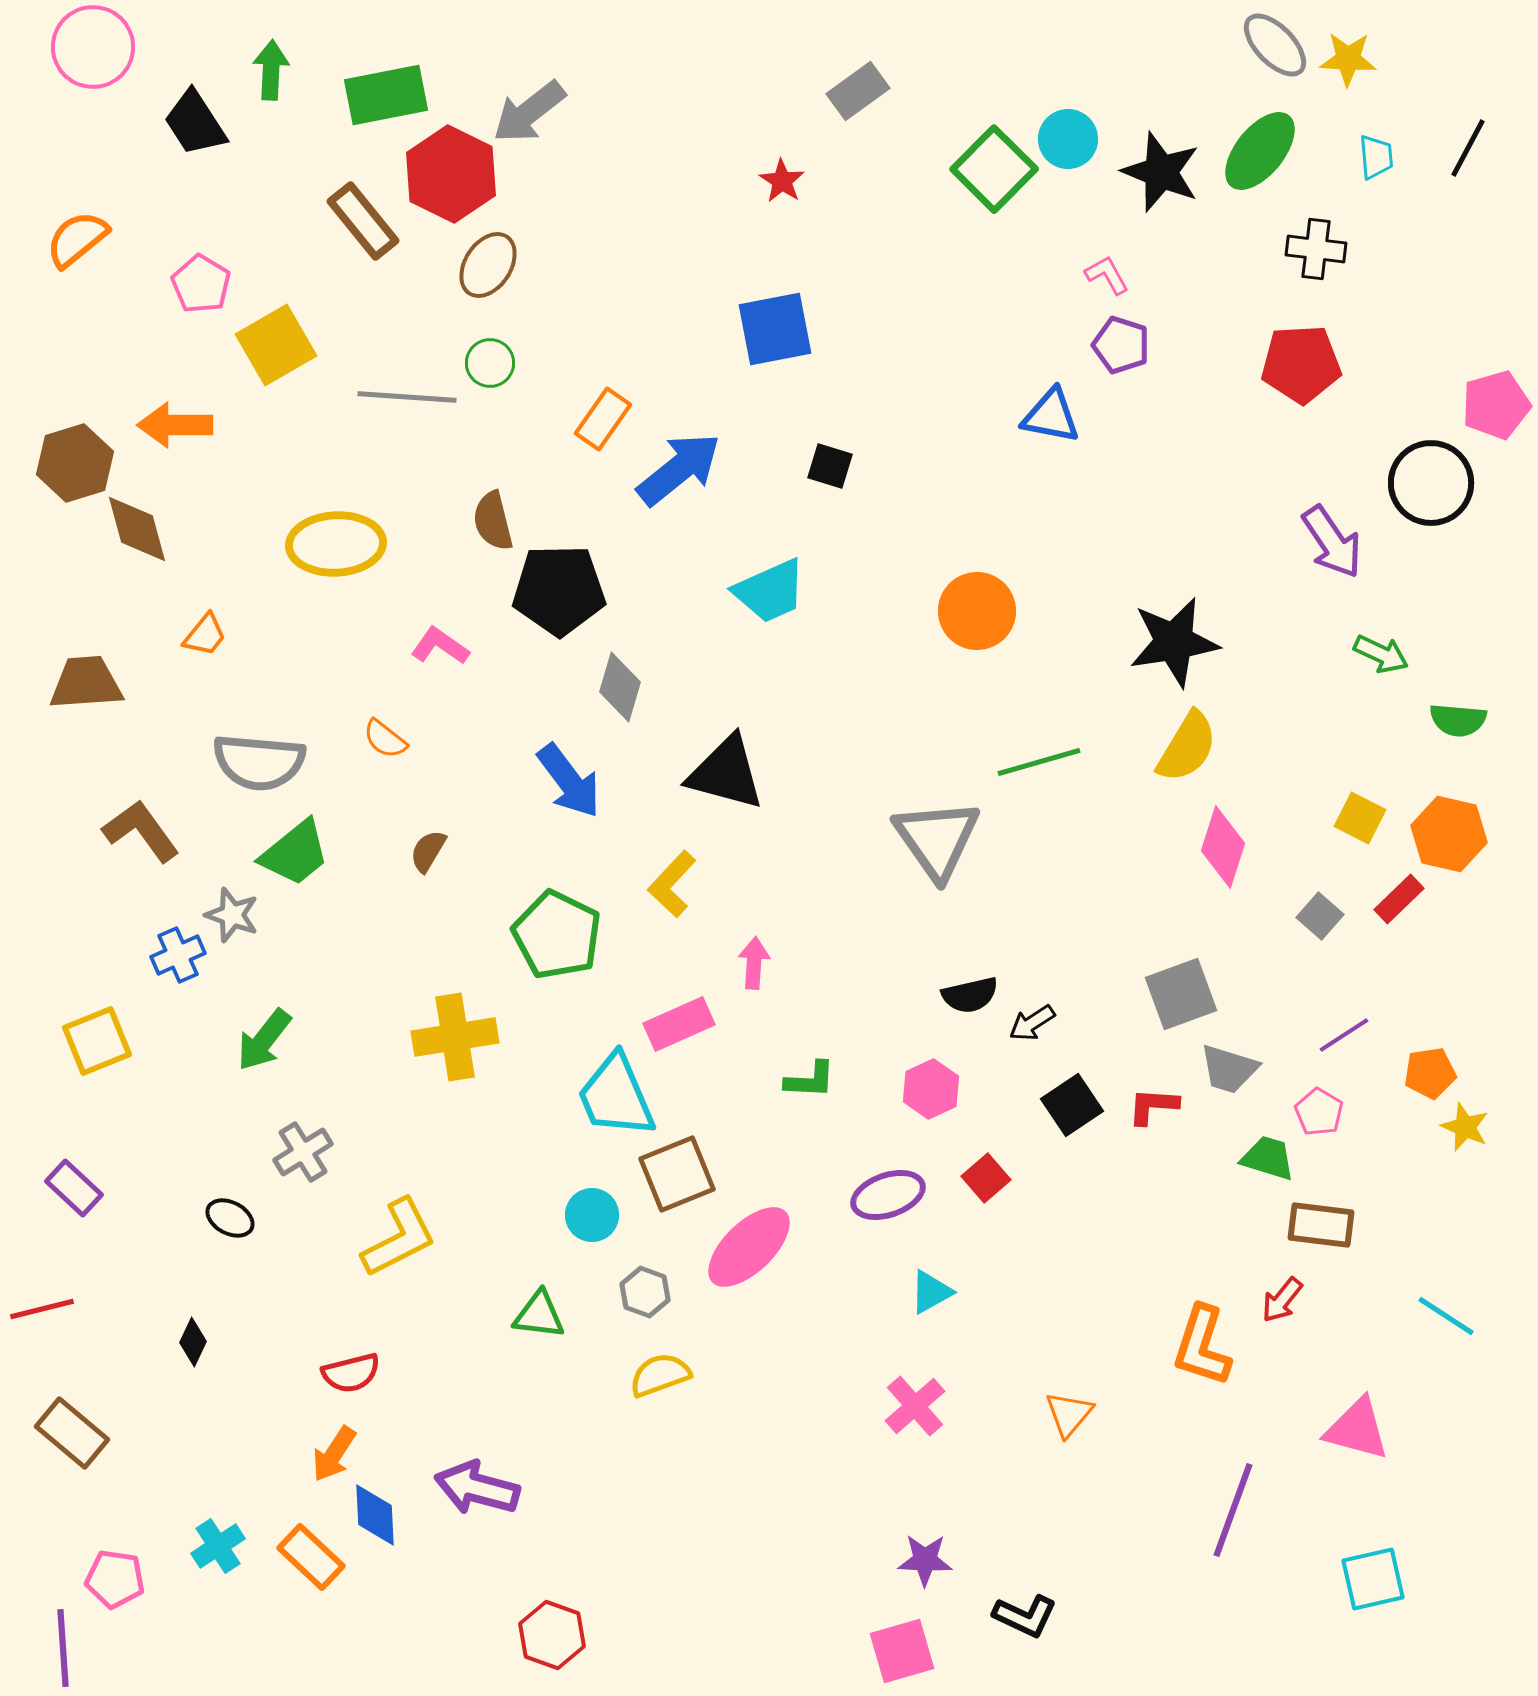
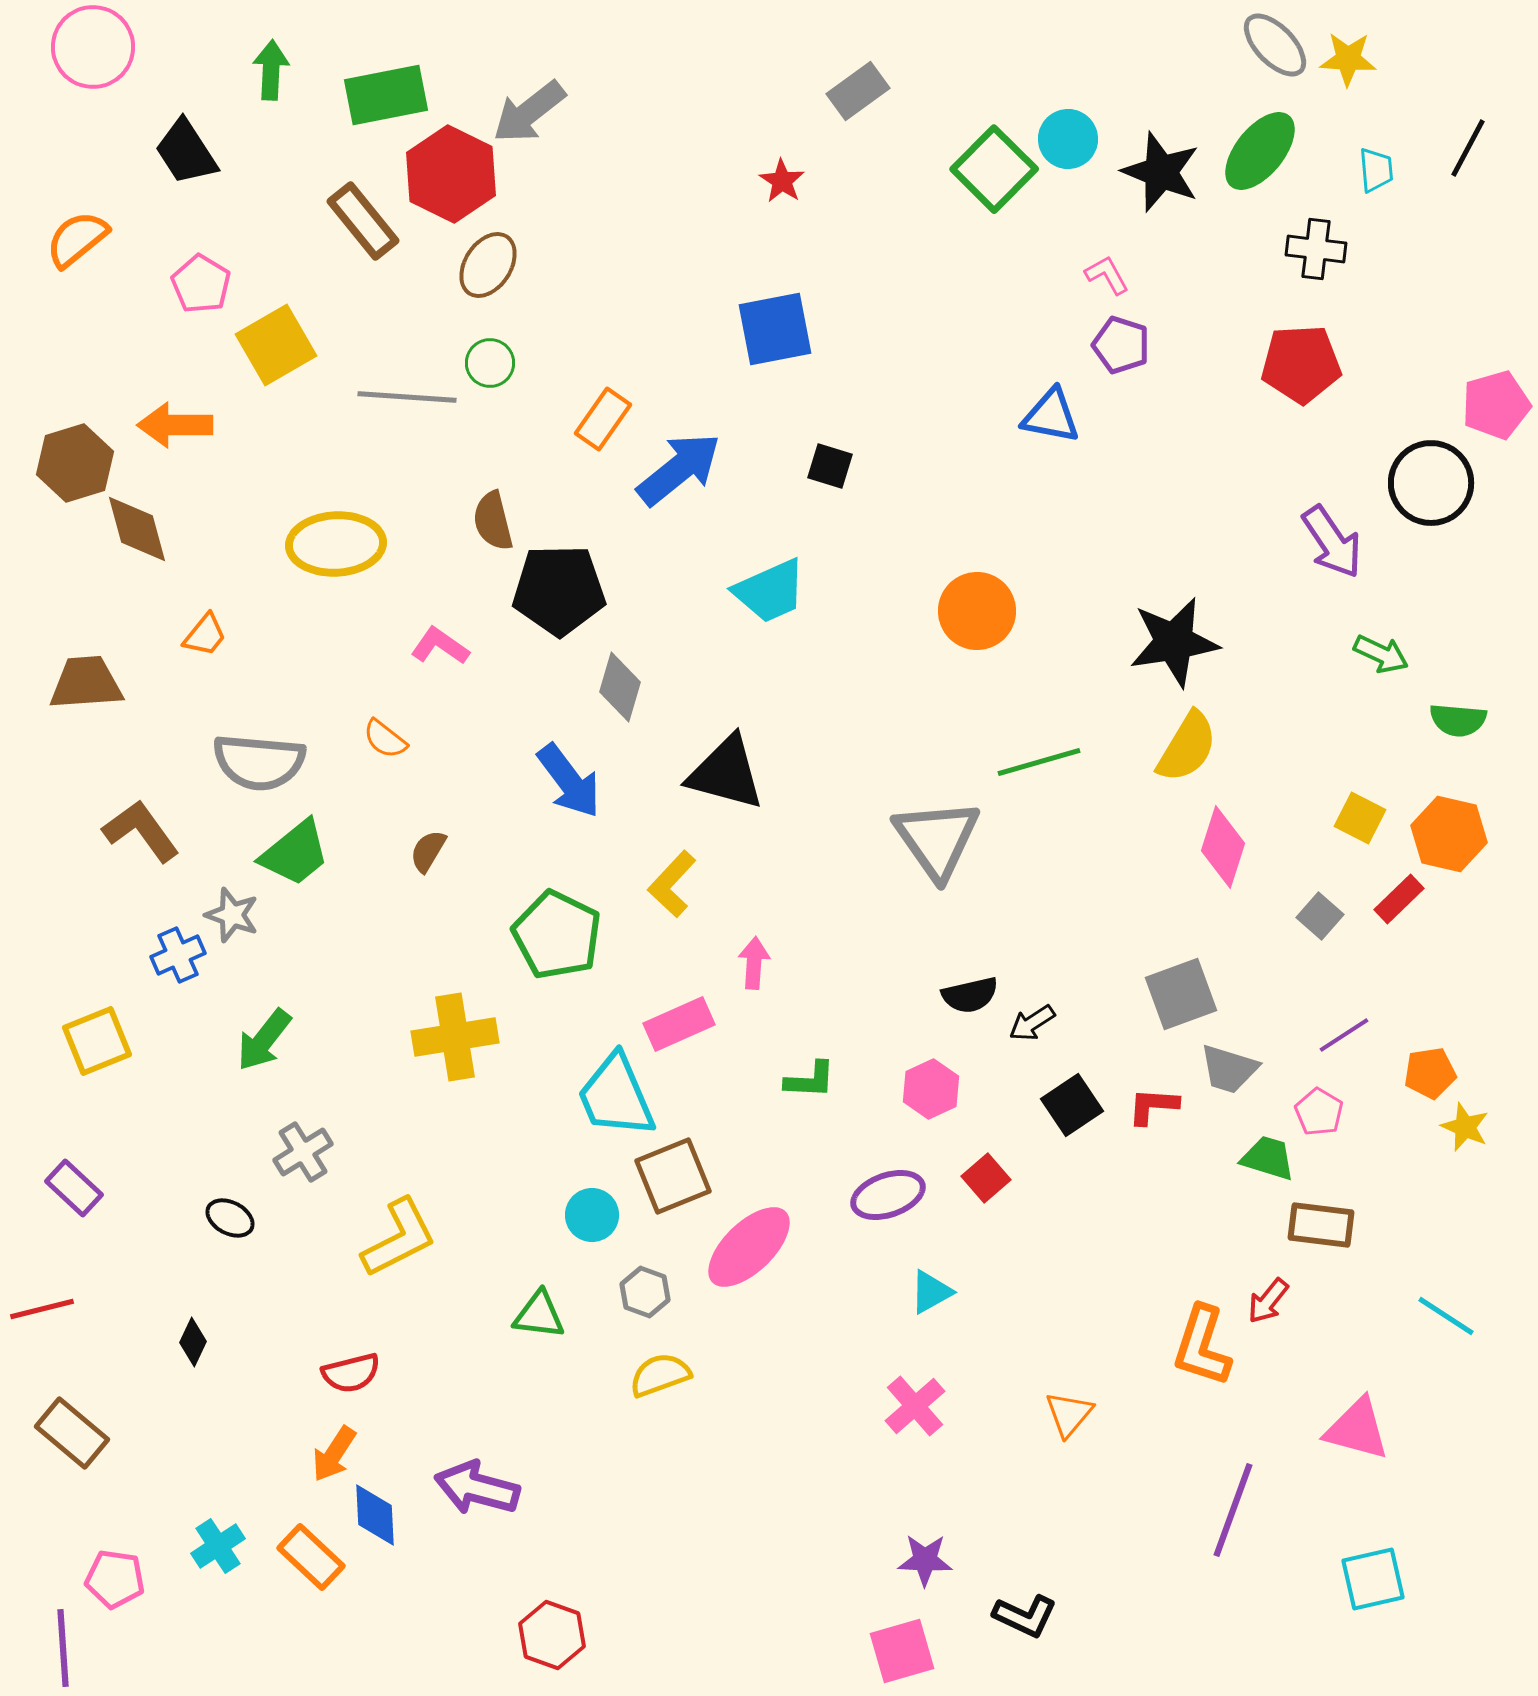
black trapezoid at (195, 123): moved 9 px left, 29 px down
cyan trapezoid at (1376, 157): moved 13 px down
brown square at (677, 1174): moved 4 px left, 2 px down
red arrow at (1282, 1300): moved 14 px left, 1 px down
